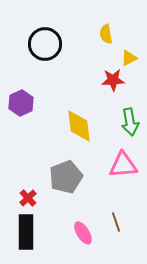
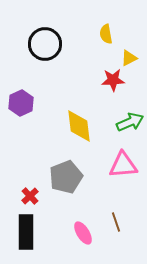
green arrow: rotated 104 degrees counterclockwise
red cross: moved 2 px right, 2 px up
